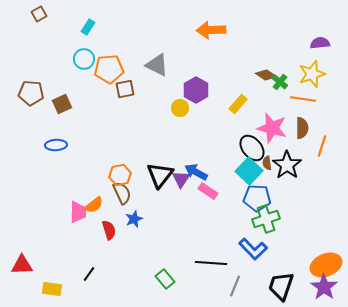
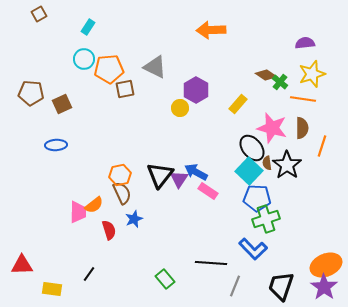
purple semicircle at (320, 43): moved 15 px left
gray triangle at (157, 65): moved 2 px left, 2 px down
purple triangle at (181, 179): moved 2 px left
